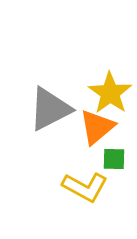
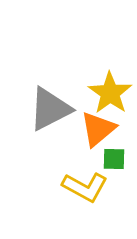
orange triangle: moved 1 px right, 2 px down
